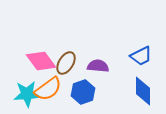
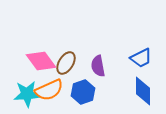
blue trapezoid: moved 2 px down
purple semicircle: rotated 105 degrees counterclockwise
orange semicircle: moved 1 px right, 1 px down; rotated 12 degrees clockwise
